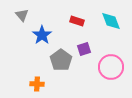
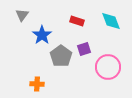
gray triangle: rotated 16 degrees clockwise
gray pentagon: moved 4 px up
pink circle: moved 3 px left
